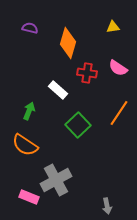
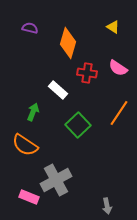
yellow triangle: rotated 40 degrees clockwise
green arrow: moved 4 px right, 1 px down
